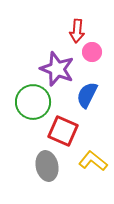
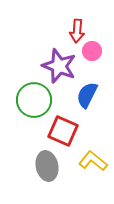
pink circle: moved 1 px up
purple star: moved 2 px right, 3 px up
green circle: moved 1 px right, 2 px up
